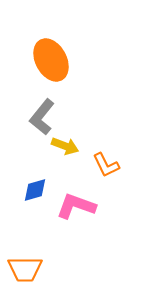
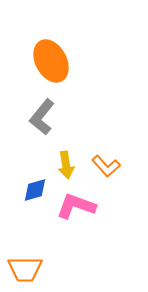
orange ellipse: moved 1 px down
yellow arrow: moved 1 px right, 19 px down; rotated 60 degrees clockwise
orange L-shape: moved 1 px down; rotated 16 degrees counterclockwise
